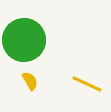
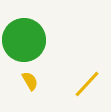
yellow line: rotated 72 degrees counterclockwise
